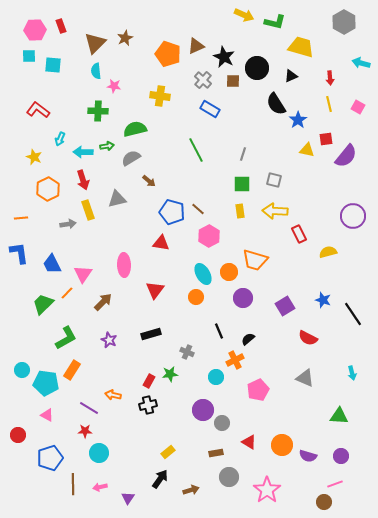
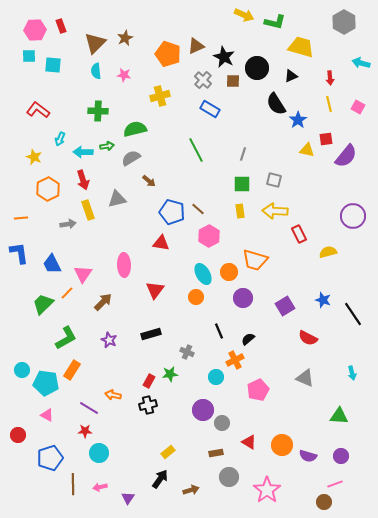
pink star at (114, 86): moved 10 px right, 11 px up
yellow cross at (160, 96): rotated 24 degrees counterclockwise
